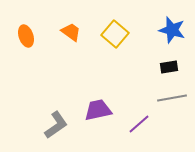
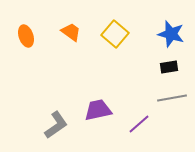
blue star: moved 1 px left, 4 px down
